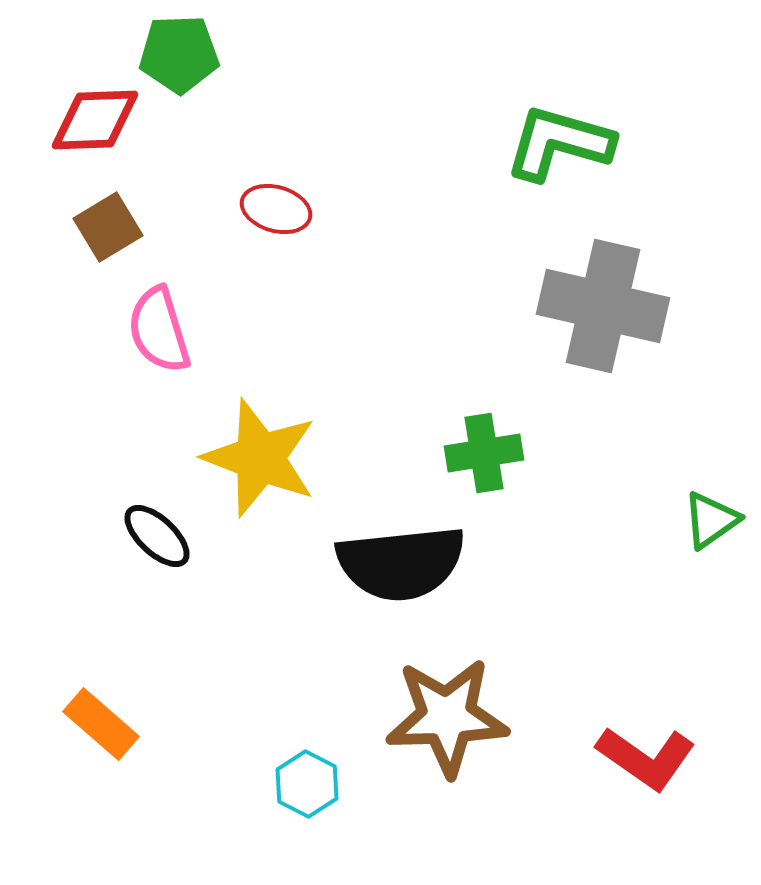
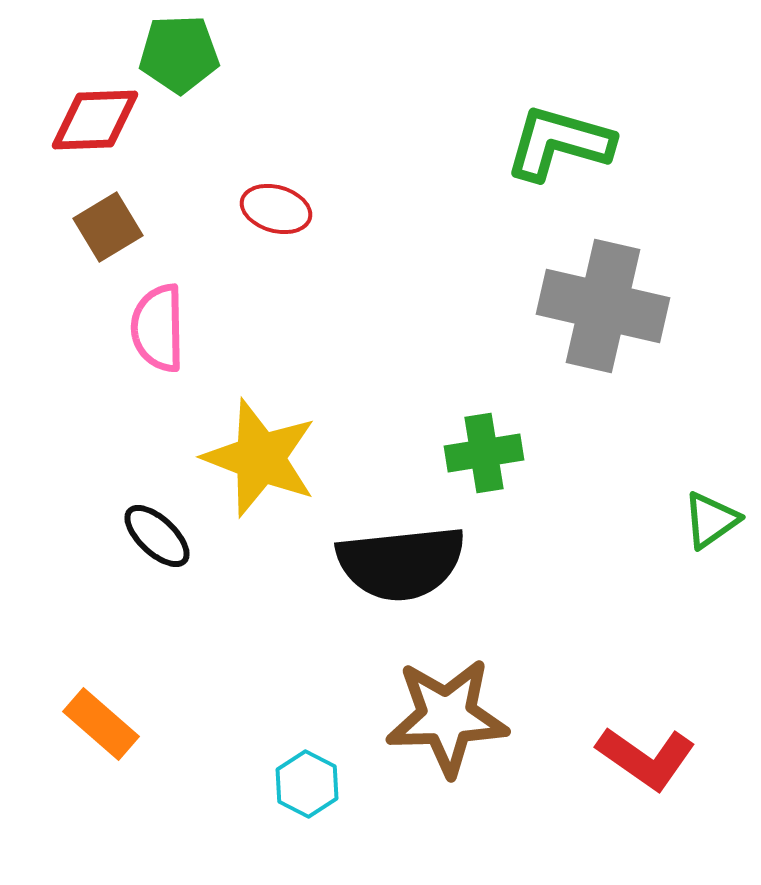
pink semicircle: moved 1 px left, 2 px up; rotated 16 degrees clockwise
